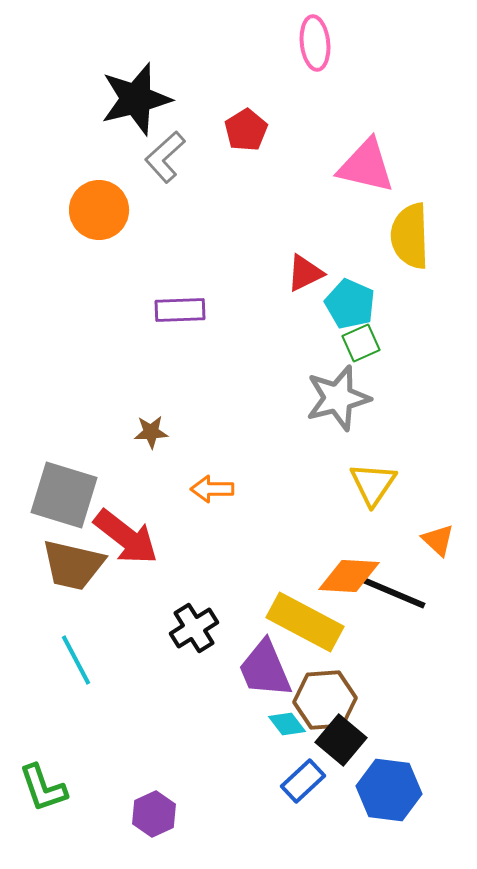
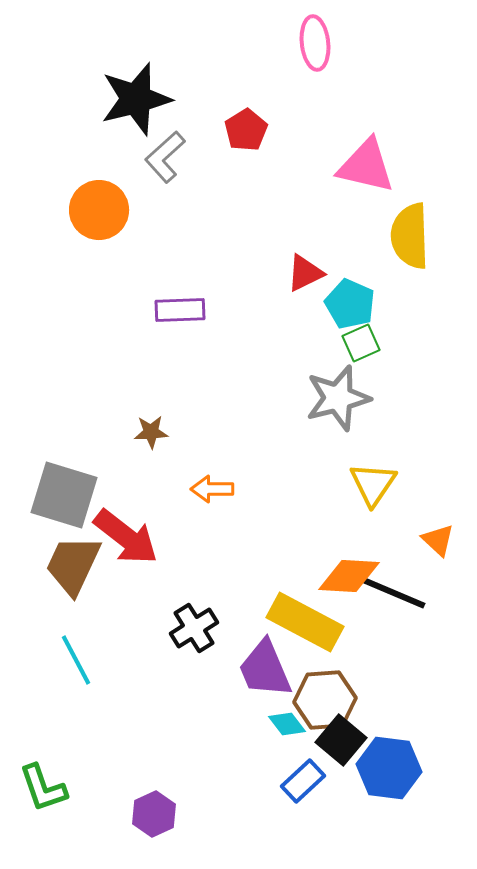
brown trapezoid: rotated 102 degrees clockwise
blue hexagon: moved 22 px up
